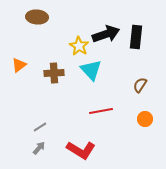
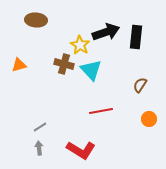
brown ellipse: moved 1 px left, 3 px down
black arrow: moved 2 px up
yellow star: moved 1 px right, 1 px up
orange triangle: rotated 21 degrees clockwise
brown cross: moved 10 px right, 9 px up; rotated 18 degrees clockwise
orange circle: moved 4 px right
gray arrow: rotated 48 degrees counterclockwise
